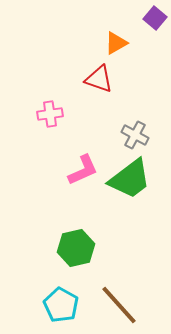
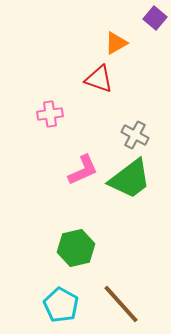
brown line: moved 2 px right, 1 px up
